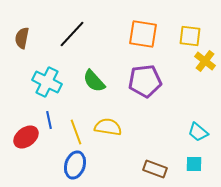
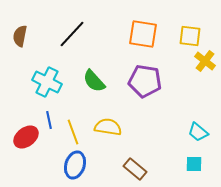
brown semicircle: moved 2 px left, 2 px up
purple pentagon: rotated 16 degrees clockwise
yellow line: moved 3 px left
brown rectangle: moved 20 px left; rotated 20 degrees clockwise
